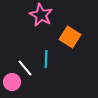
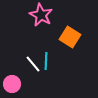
cyan line: moved 2 px down
white line: moved 8 px right, 4 px up
pink circle: moved 2 px down
